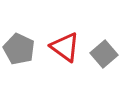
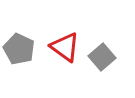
gray square: moved 2 px left, 3 px down
